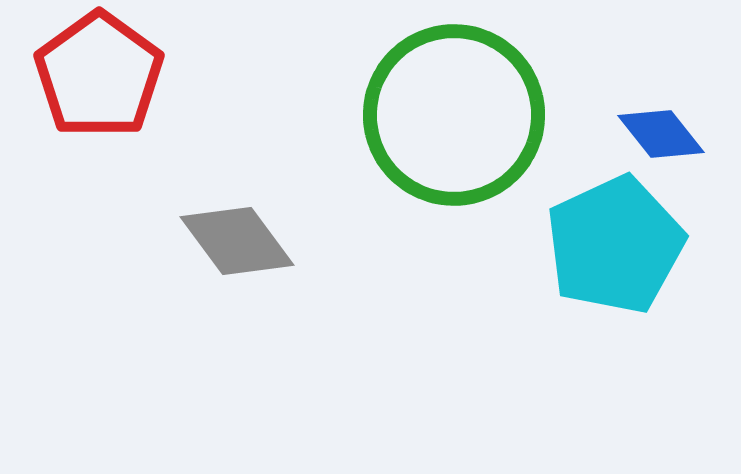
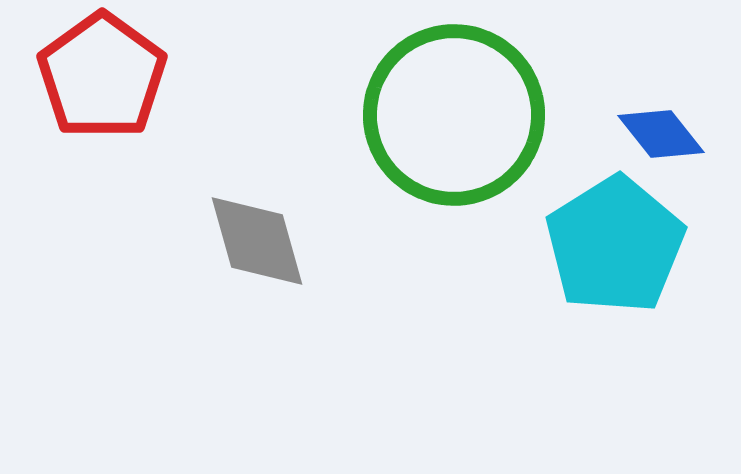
red pentagon: moved 3 px right, 1 px down
gray diamond: moved 20 px right; rotated 21 degrees clockwise
cyan pentagon: rotated 7 degrees counterclockwise
